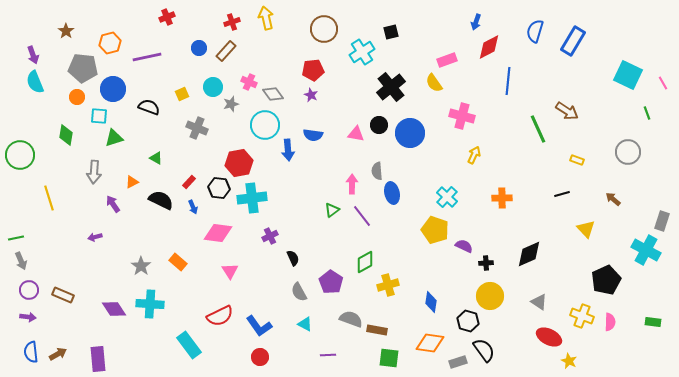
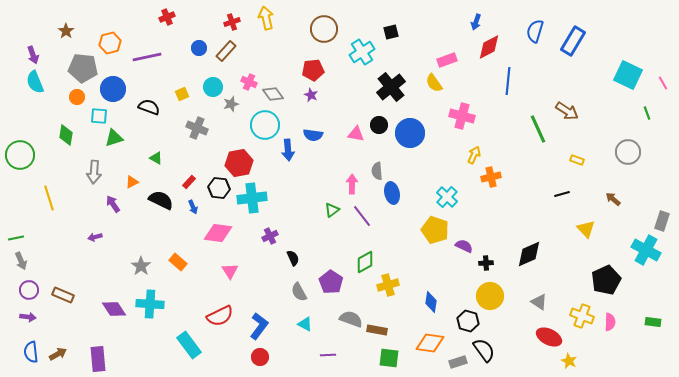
orange cross at (502, 198): moved 11 px left, 21 px up; rotated 12 degrees counterclockwise
blue L-shape at (259, 326): rotated 108 degrees counterclockwise
